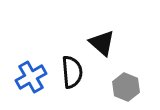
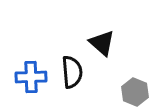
blue cross: rotated 28 degrees clockwise
gray hexagon: moved 9 px right, 5 px down
